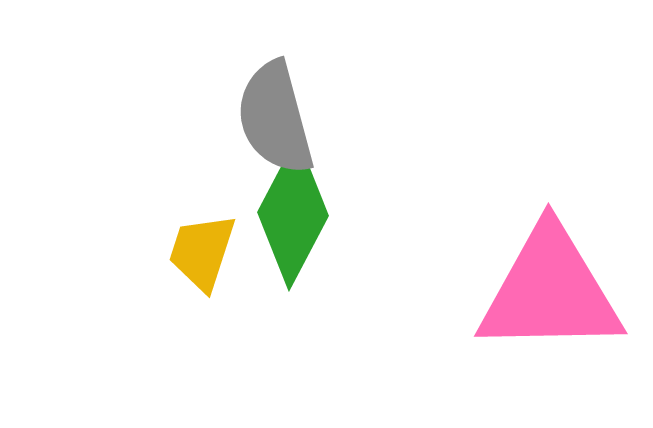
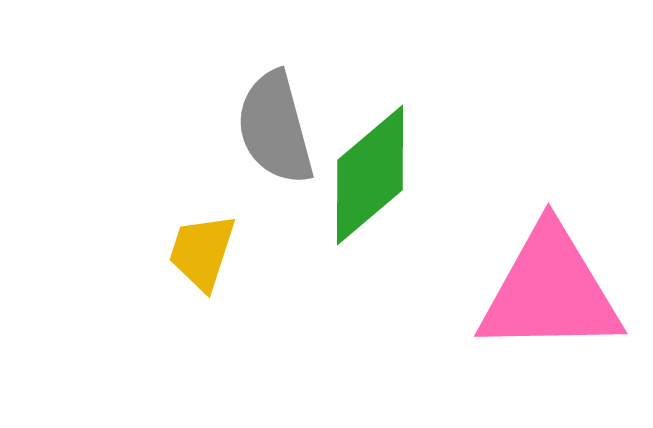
gray semicircle: moved 10 px down
green diamond: moved 77 px right, 39 px up; rotated 22 degrees clockwise
